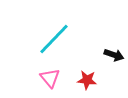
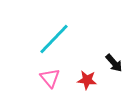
black arrow: moved 8 px down; rotated 30 degrees clockwise
